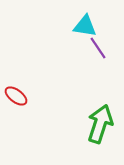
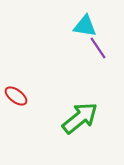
green arrow: moved 20 px left, 6 px up; rotated 33 degrees clockwise
